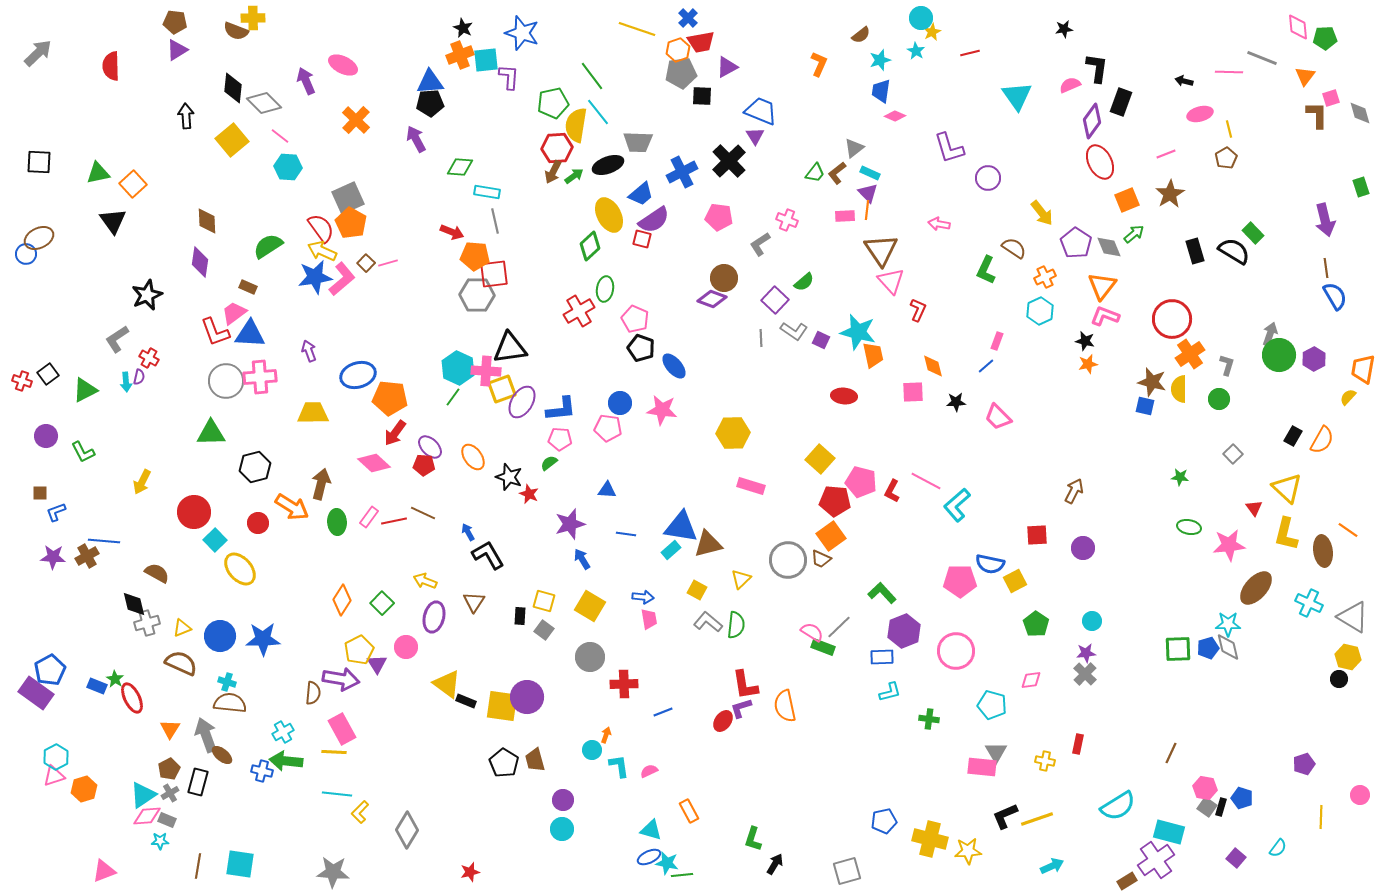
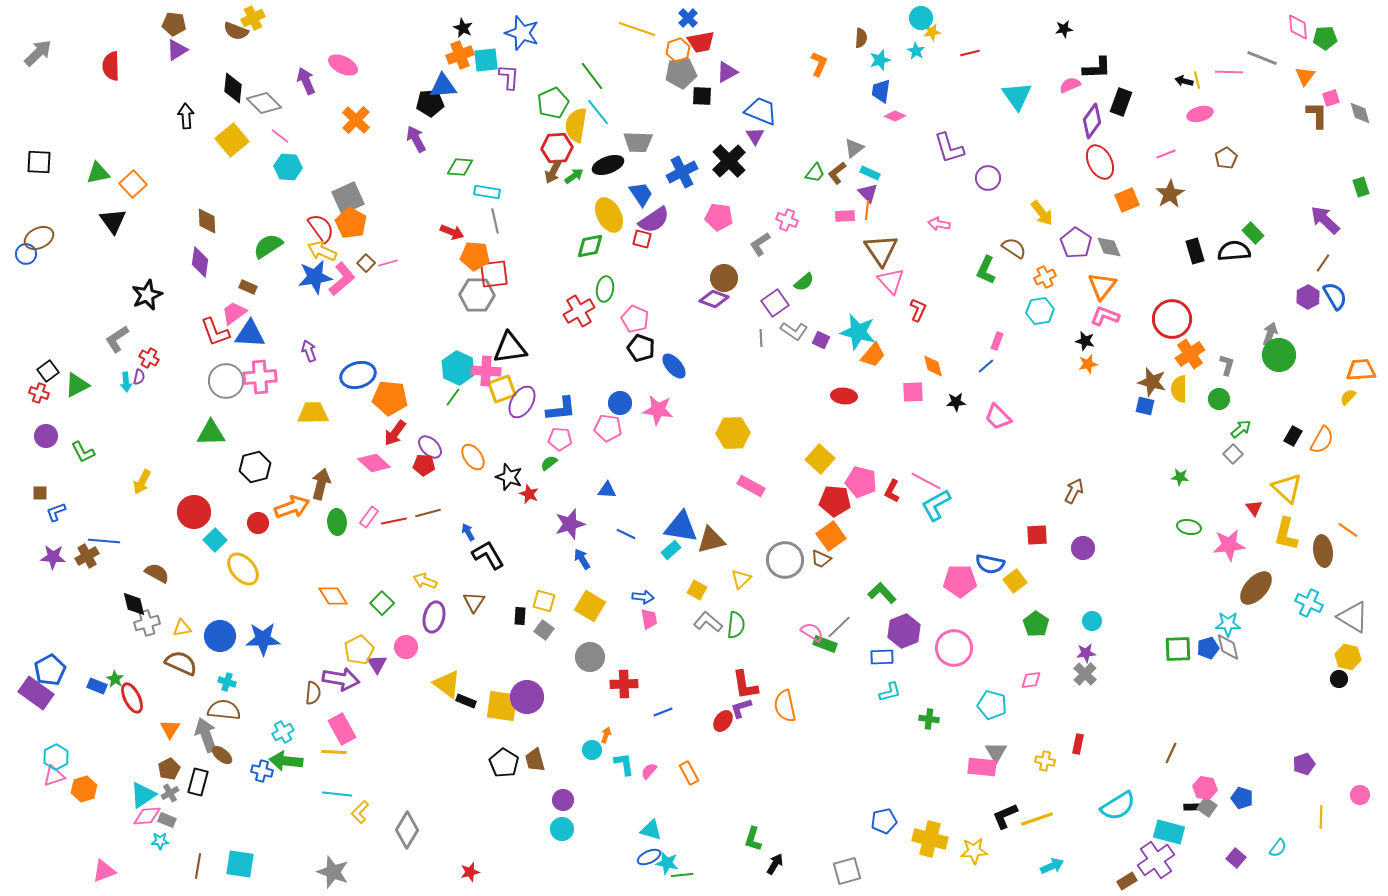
yellow cross at (253, 18): rotated 25 degrees counterclockwise
brown pentagon at (175, 22): moved 1 px left, 2 px down
yellow star at (932, 32): rotated 18 degrees clockwise
brown semicircle at (861, 35): moved 3 px down; rotated 48 degrees counterclockwise
purple triangle at (727, 67): moved 5 px down
black L-shape at (1097, 68): rotated 80 degrees clockwise
blue triangle at (430, 82): moved 13 px right, 4 px down
green pentagon at (553, 103): rotated 12 degrees counterclockwise
yellow line at (1229, 129): moved 32 px left, 49 px up
blue trapezoid at (641, 194): rotated 84 degrees counterclockwise
purple arrow at (1325, 220): rotated 148 degrees clockwise
green arrow at (1134, 234): moved 107 px right, 195 px down
green diamond at (590, 246): rotated 32 degrees clockwise
black semicircle at (1234, 251): rotated 36 degrees counterclockwise
brown line at (1326, 268): moved 3 px left, 5 px up; rotated 42 degrees clockwise
purple diamond at (712, 299): moved 2 px right
purple square at (775, 300): moved 3 px down; rotated 12 degrees clockwise
cyan hexagon at (1040, 311): rotated 16 degrees clockwise
orange trapezoid at (873, 355): rotated 52 degrees clockwise
purple hexagon at (1314, 359): moved 6 px left, 62 px up
orange trapezoid at (1363, 369): moved 2 px left, 1 px down; rotated 76 degrees clockwise
black square at (48, 374): moved 3 px up
red cross at (22, 381): moved 17 px right, 12 px down
green triangle at (85, 390): moved 8 px left, 5 px up
pink star at (662, 410): moved 4 px left
pink rectangle at (751, 486): rotated 12 degrees clockwise
cyan L-shape at (957, 505): moved 21 px left; rotated 12 degrees clockwise
orange arrow at (292, 507): rotated 52 degrees counterclockwise
brown line at (423, 513): moved 5 px right; rotated 40 degrees counterclockwise
blue line at (626, 534): rotated 18 degrees clockwise
brown triangle at (708, 544): moved 3 px right, 4 px up
gray circle at (788, 560): moved 3 px left
yellow ellipse at (240, 569): moved 3 px right
yellow square at (1015, 581): rotated 10 degrees counterclockwise
orange diamond at (342, 600): moved 9 px left, 4 px up; rotated 64 degrees counterclockwise
yellow triangle at (182, 628): rotated 12 degrees clockwise
green rectangle at (823, 647): moved 2 px right, 3 px up
pink circle at (956, 651): moved 2 px left, 3 px up
brown semicircle at (230, 703): moved 6 px left, 7 px down
cyan L-shape at (619, 766): moved 5 px right, 2 px up
pink semicircle at (649, 771): rotated 24 degrees counterclockwise
black rectangle at (1221, 807): moved 28 px left; rotated 72 degrees clockwise
orange rectangle at (689, 811): moved 38 px up
yellow star at (968, 851): moved 6 px right
gray star at (333, 872): rotated 16 degrees clockwise
